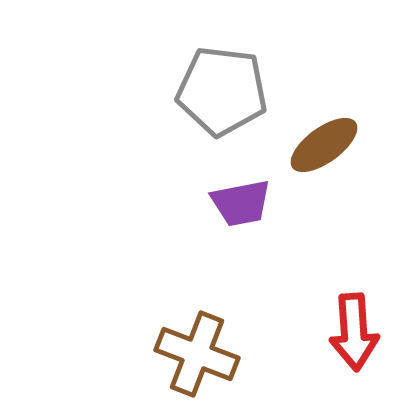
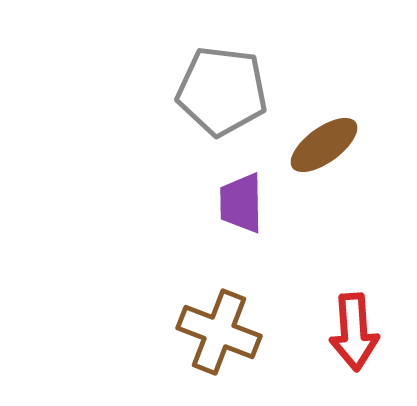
purple trapezoid: rotated 100 degrees clockwise
brown cross: moved 22 px right, 22 px up
